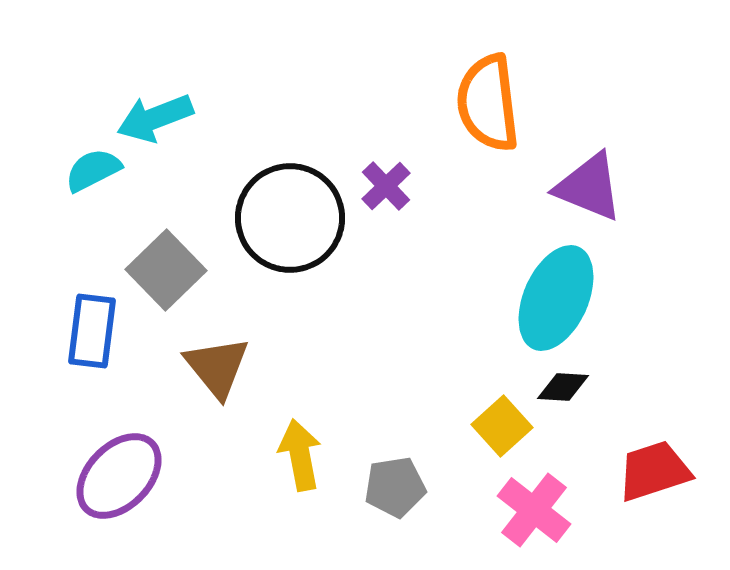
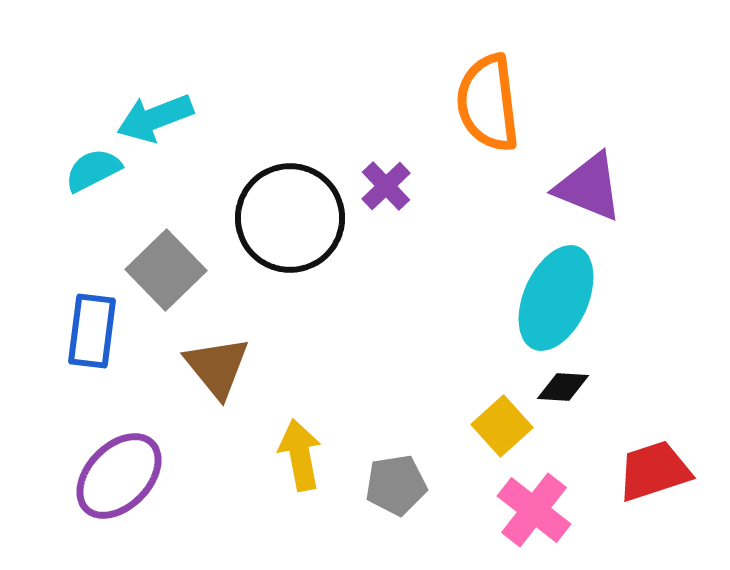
gray pentagon: moved 1 px right, 2 px up
